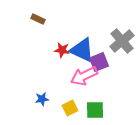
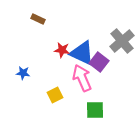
blue triangle: moved 3 px down
purple square: rotated 30 degrees counterclockwise
pink arrow: moved 2 px left, 2 px down; rotated 92 degrees clockwise
blue star: moved 19 px left, 26 px up; rotated 16 degrees clockwise
yellow square: moved 15 px left, 13 px up
